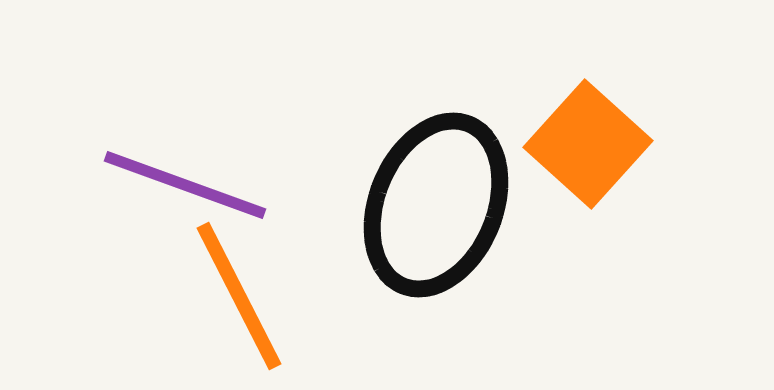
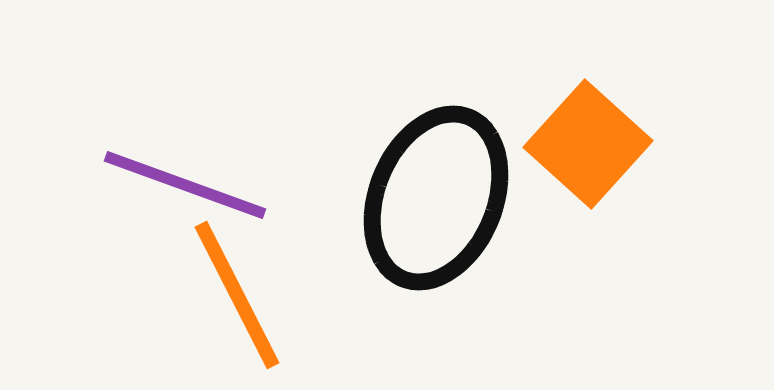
black ellipse: moved 7 px up
orange line: moved 2 px left, 1 px up
